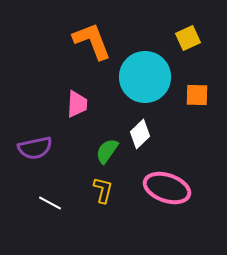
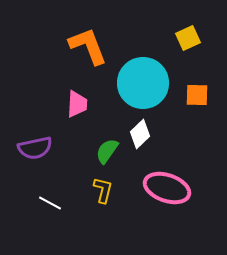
orange L-shape: moved 4 px left, 5 px down
cyan circle: moved 2 px left, 6 px down
